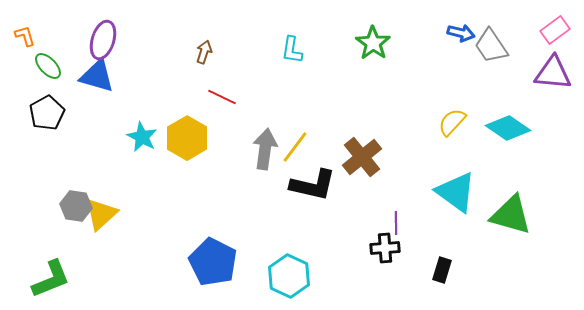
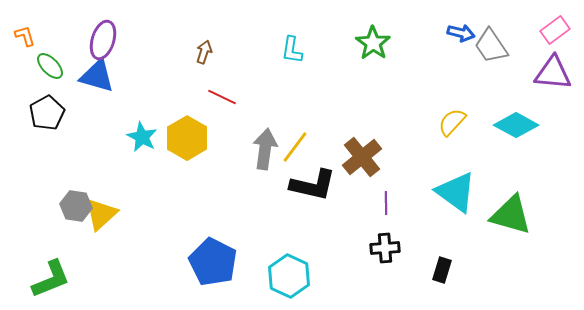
green ellipse: moved 2 px right
cyan diamond: moved 8 px right, 3 px up; rotated 6 degrees counterclockwise
purple line: moved 10 px left, 20 px up
